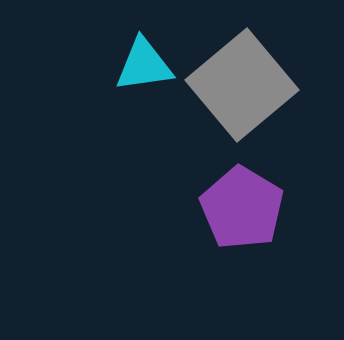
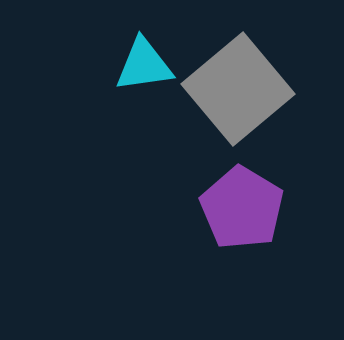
gray square: moved 4 px left, 4 px down
